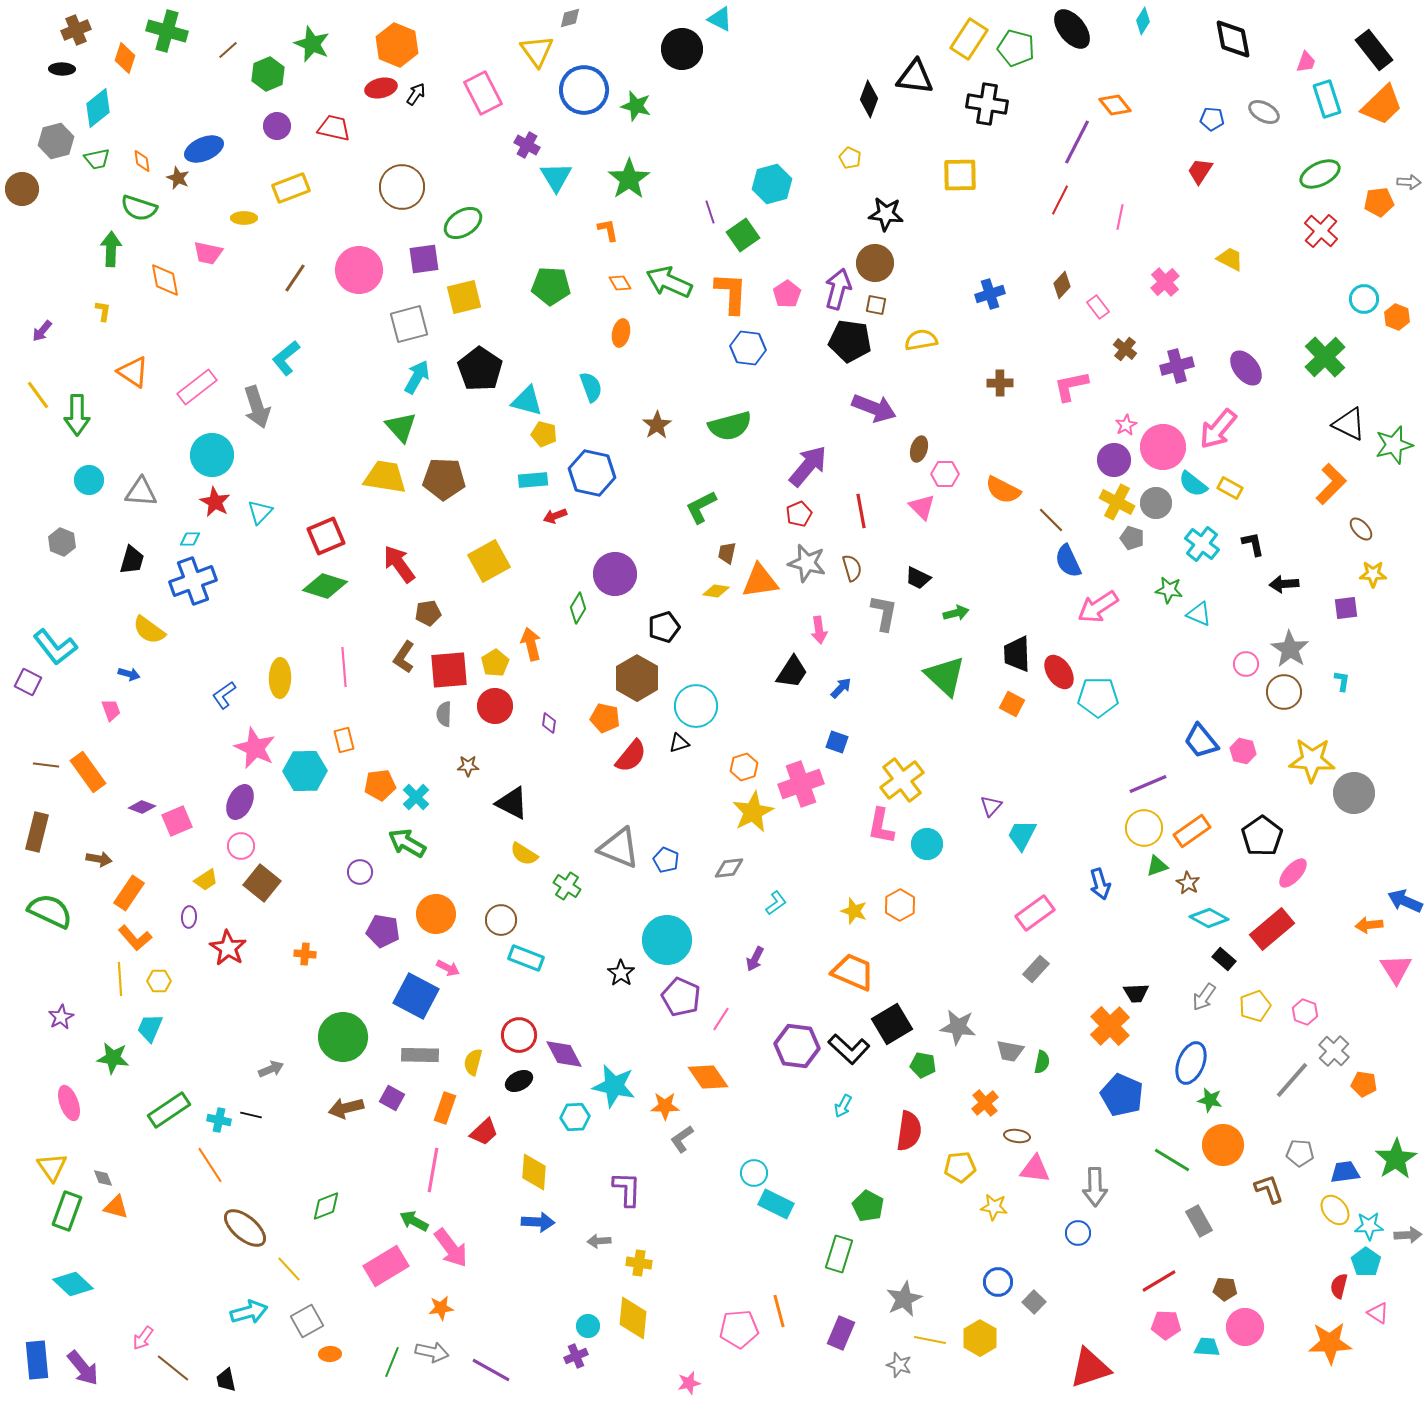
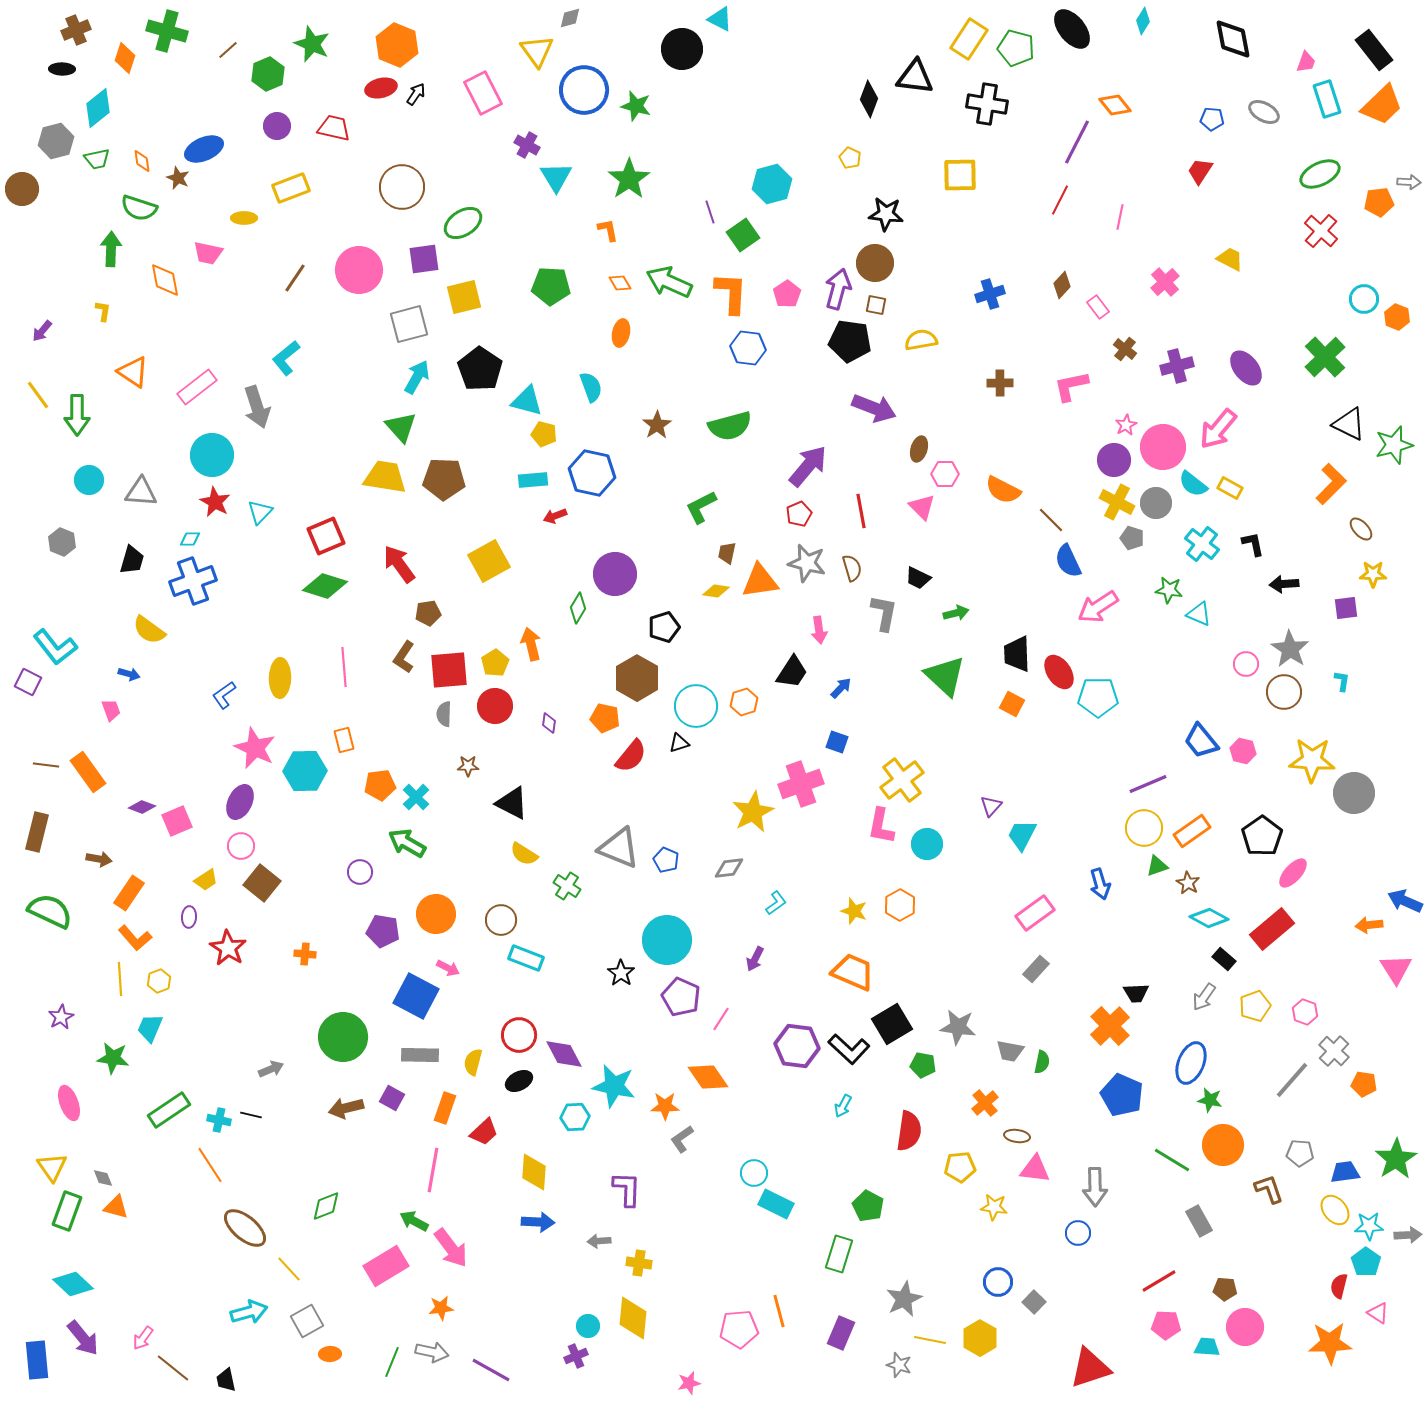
orange hexagon at (744, 767): moved 65 px up
yellow hexagon at (159, 981): rotated 20 degrees counterclockwise
purple arrow at (83, 1368): moved 30 px up
